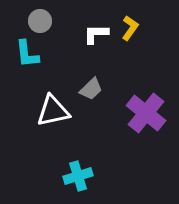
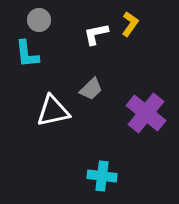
gray circle: moved 1 px left, 1 px up
yellow L-shape: moved 4 px up
white L-shape: rotated 12 degrees counterclockwise
cyan cross: moved 24 px right; rotated 24 degrees clockwise
